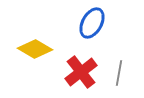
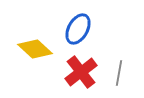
blue ellipse: moved 14 px left, 6 px down
yellow diamond: rotated 12 degrees clockwise
